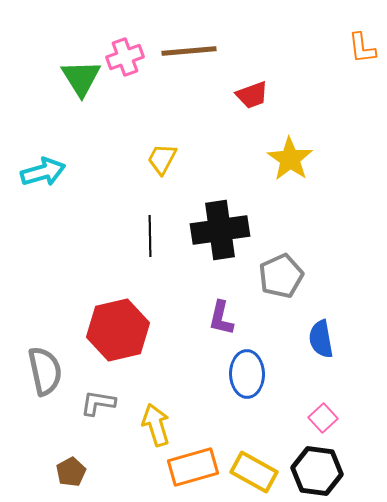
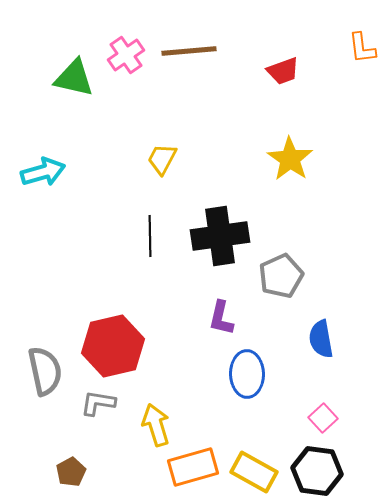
pink cross: moved 1 px right, 2 px up; rotated 15 degrees counterclockwise
green triangle: moved 7 px left; rotated 45 degrees counterclockwise
red trapezoid: moved 31 px right, 24 px up
black cross: moved 6 px down
red hexagon: moved 5 px left, 16 px down
